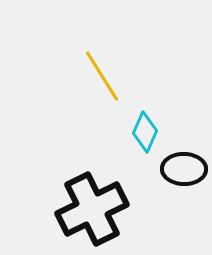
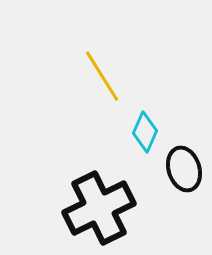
black ellipse: rotated 72 degrees clockwise
black cross: moved 7 px right, 1 px up
